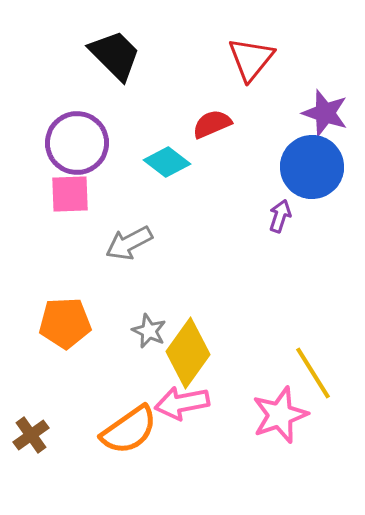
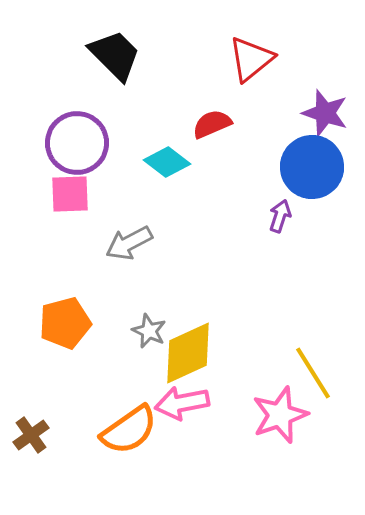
red triangle: rotated 12 degrees clockwise
orange pentagon: rotated 12 degrees counterclockwise
yellow diamond: rotated 30 degrees clockwise
